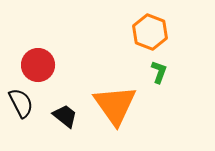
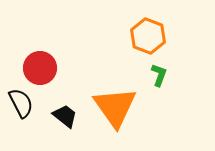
orange hexagon: moved 2 px left, 4 px down
red circle: moved 2 px right, 3 px down
green L-shape: moved 3 px down
orange triangle: moved 2 px down
